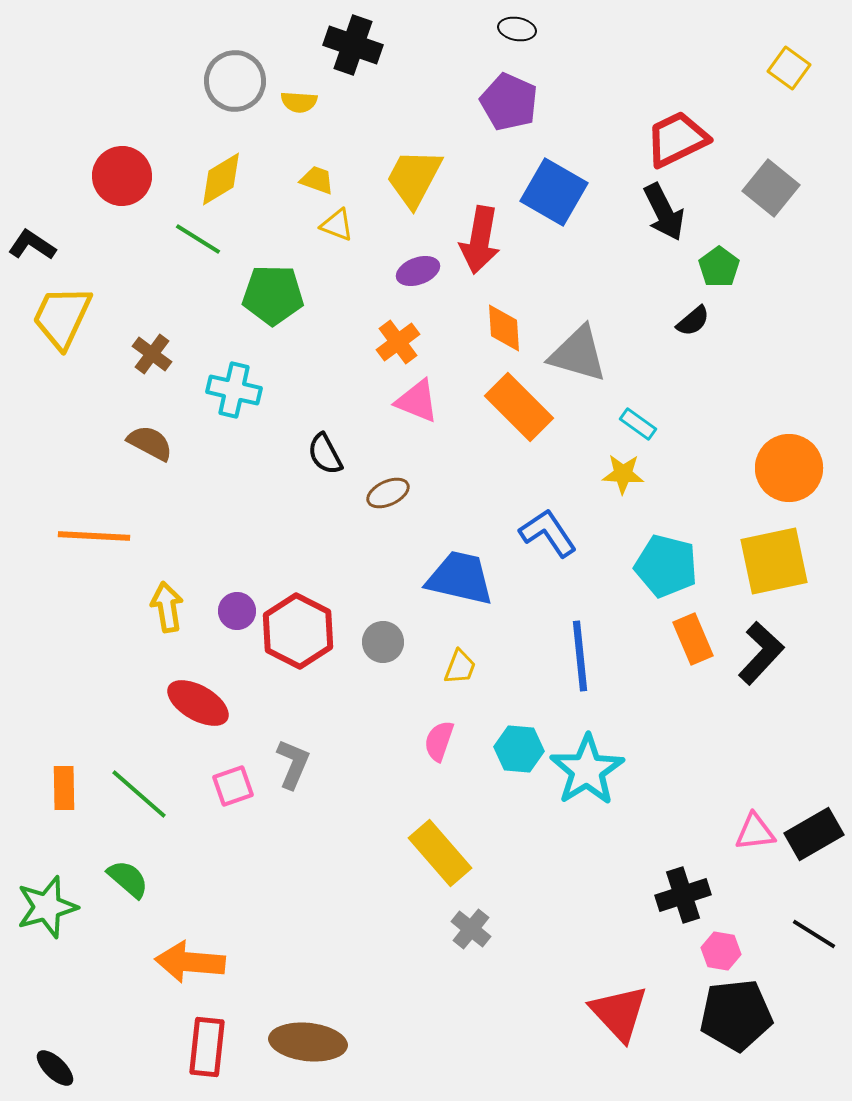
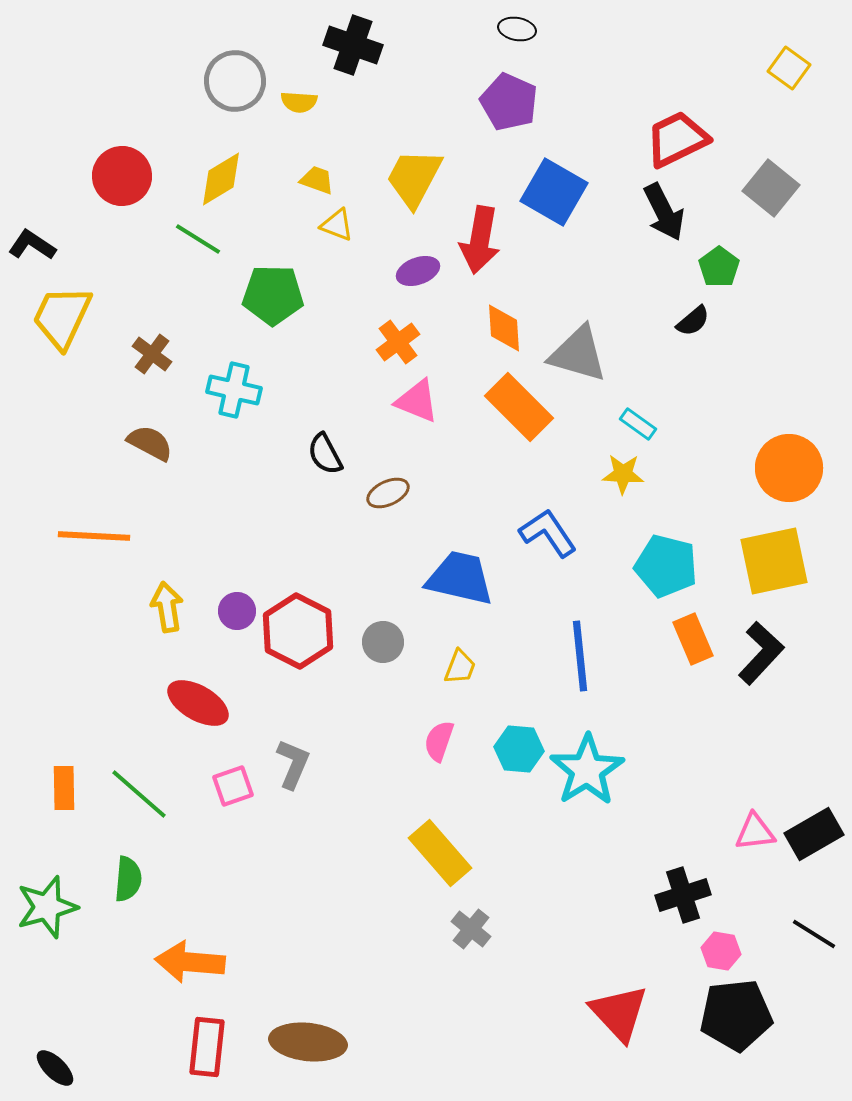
green semicircle at (128, 879): rotated 54 degrees clockwise
